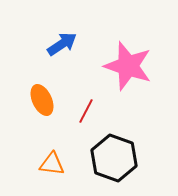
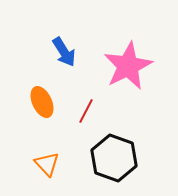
blue arrow: moved 2 px right, 8 px down; rotated 92 degrees clockwise
pink star: rotated 27 degrees clockwise
orange ellipse: moved 2 px down
orange triangle: moved 5 px left; rotated 40 degrees clockwise
